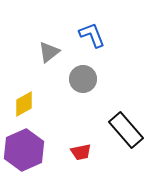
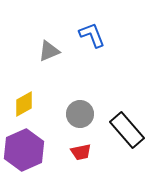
gray triangle: moved 1 px up; rotated 15 degrees clockwise
gray circle: moved 3 px left, 35 px down
black rectangle: moved 1 px right
